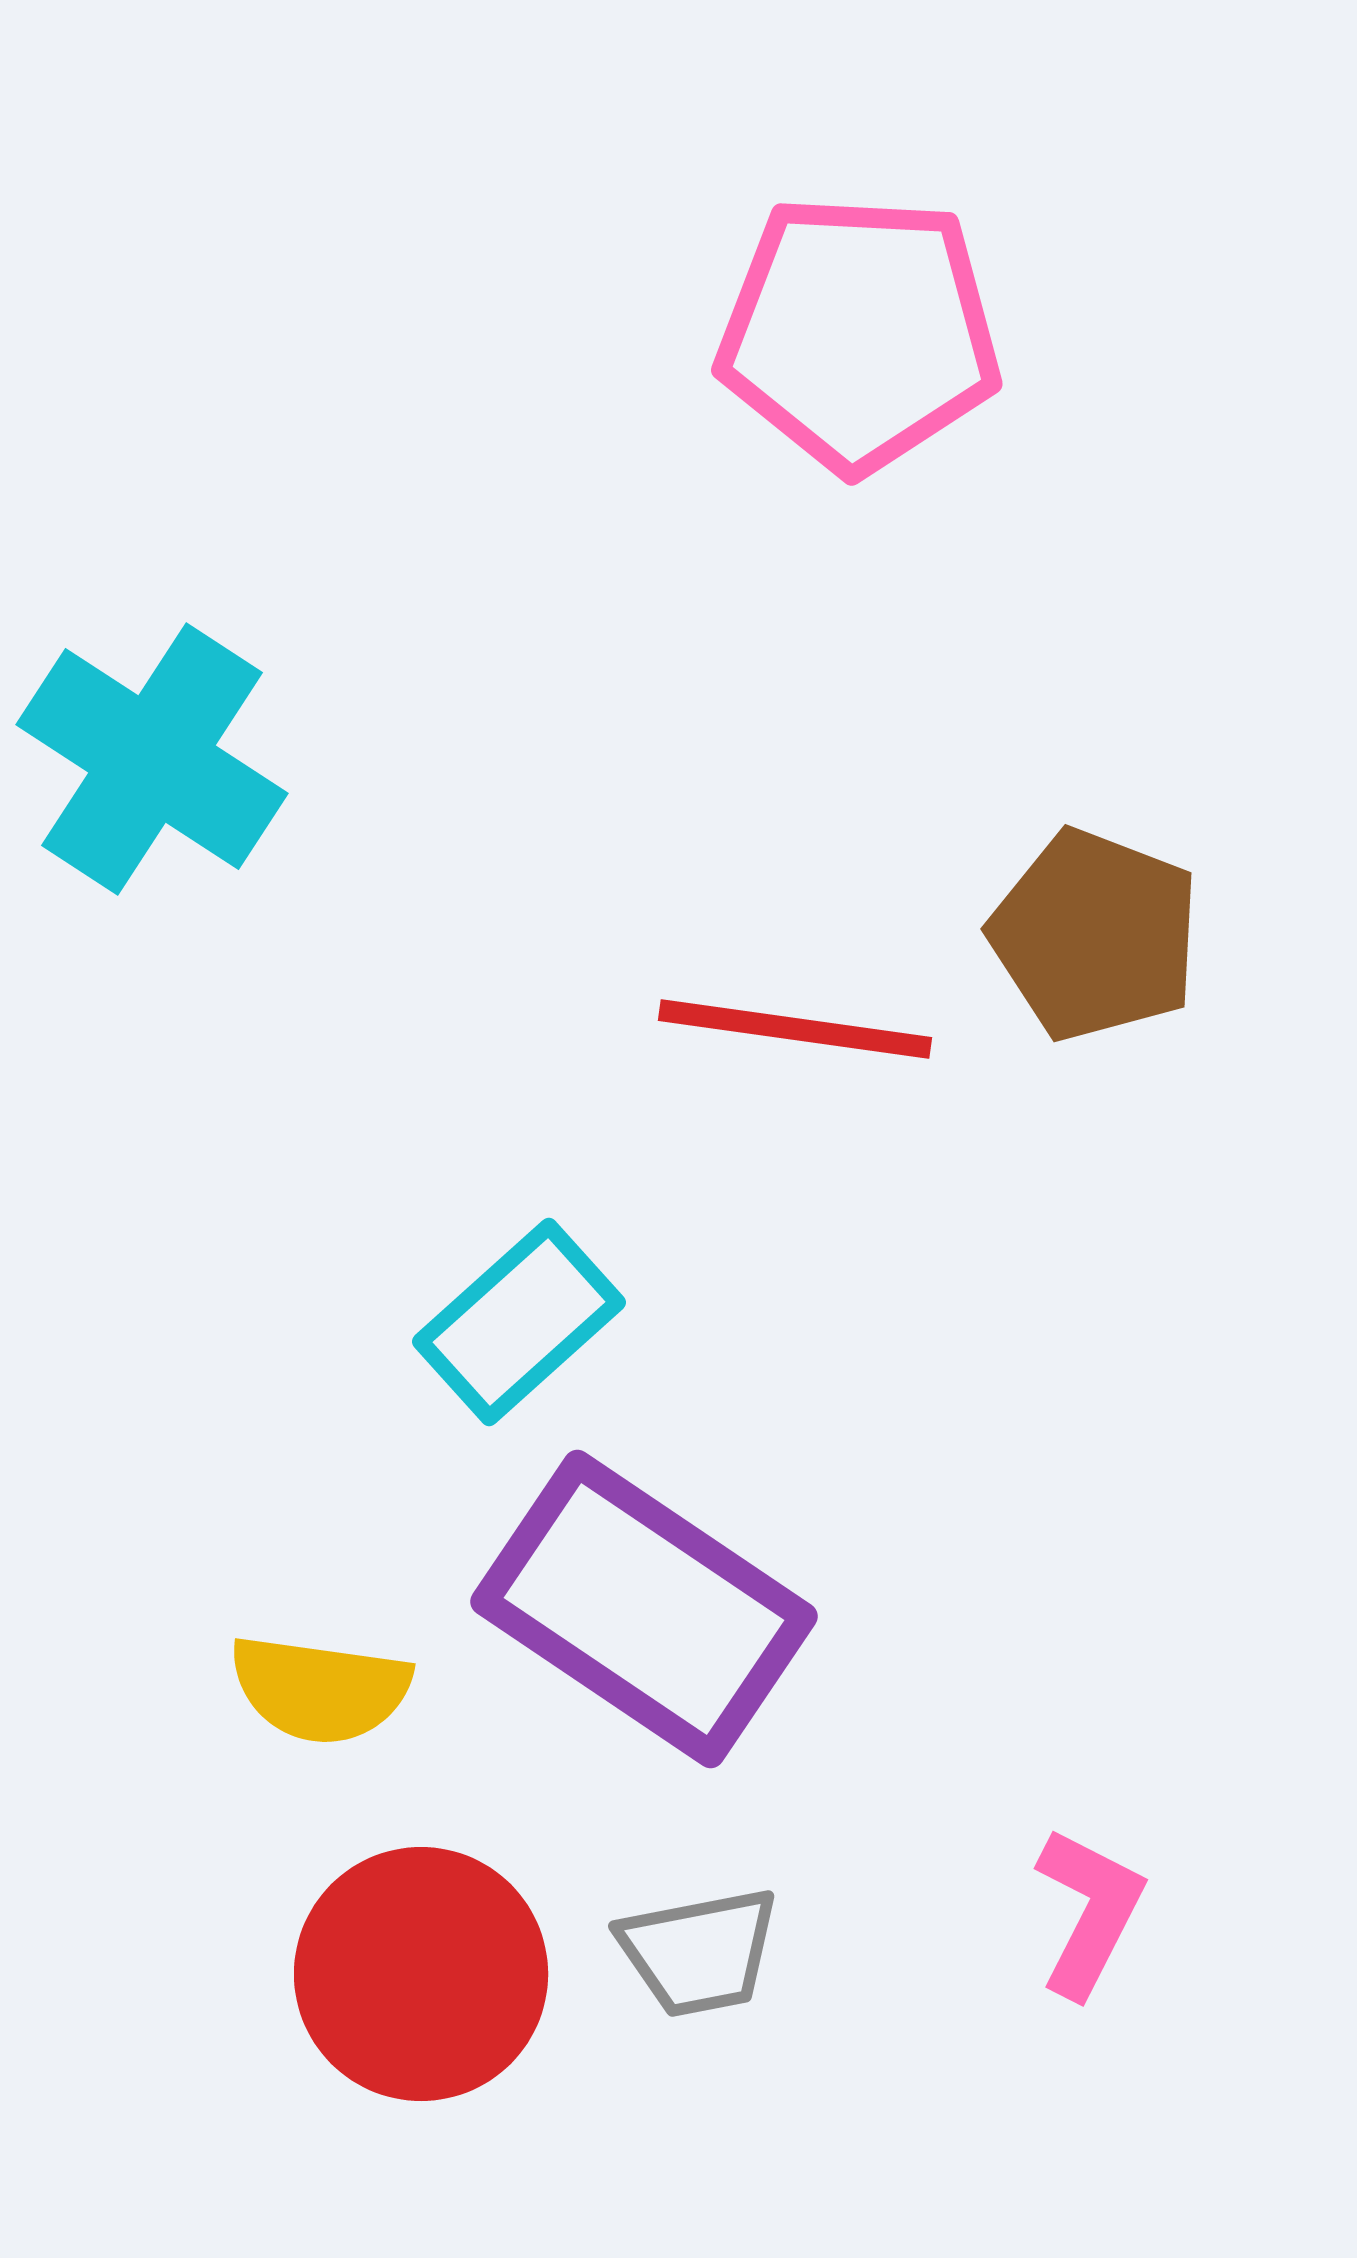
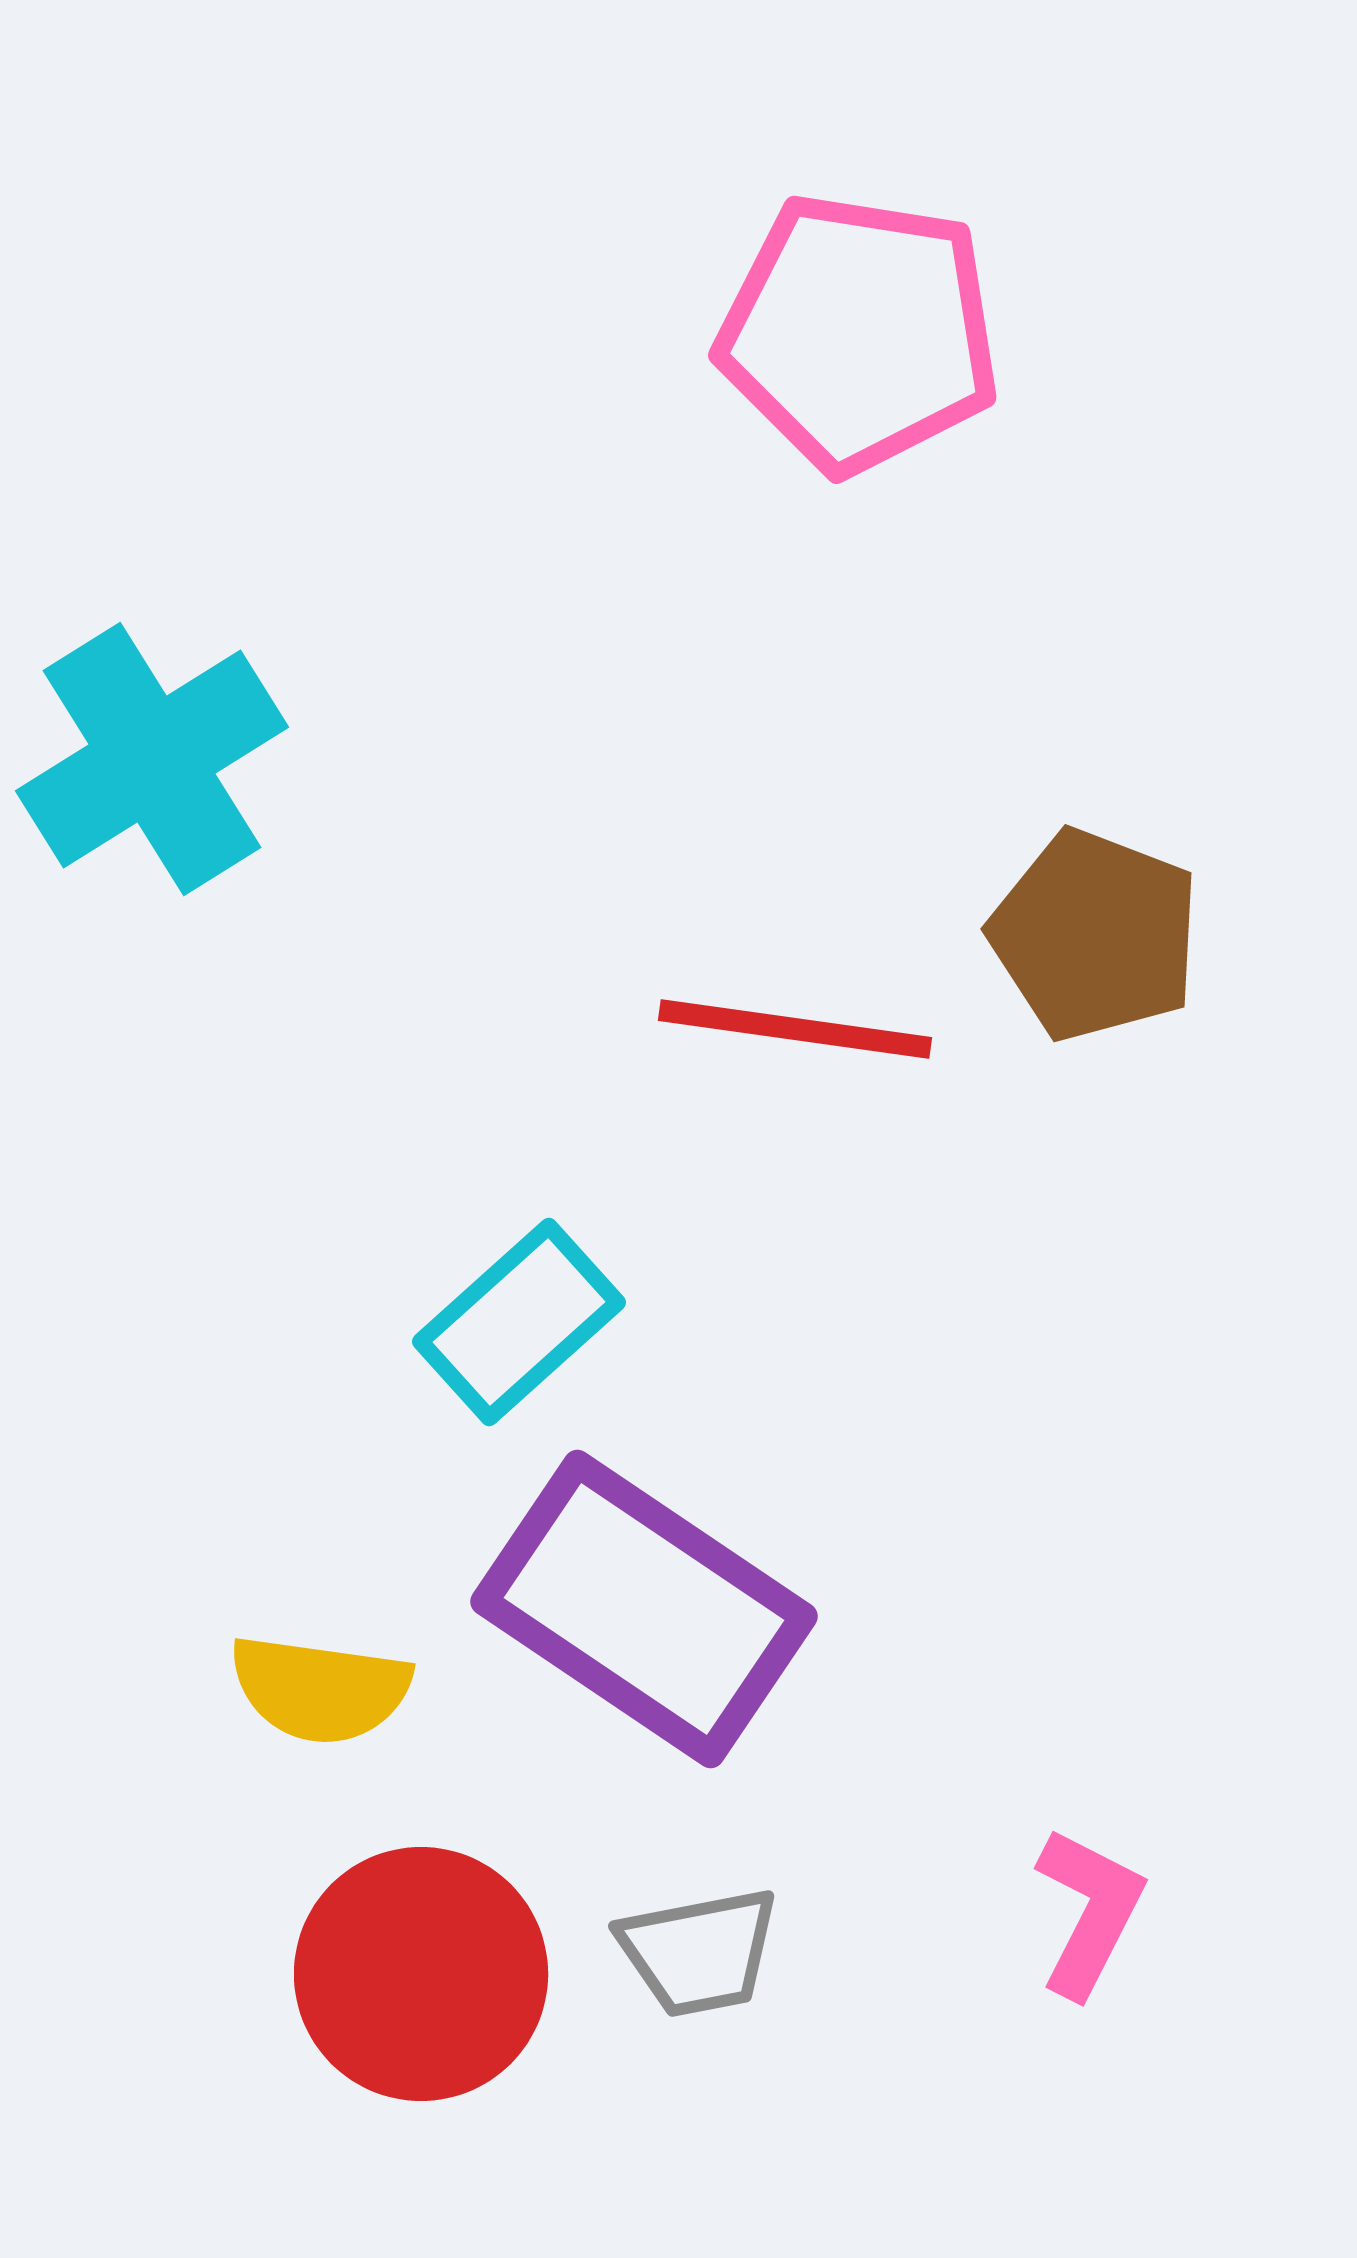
pink pentagon: rotated 6 degrees clockwise
cyan cross: rotated 25 degrees clockwise
